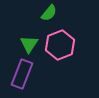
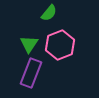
purple rectangle: moved 9 px right, 1 px up
